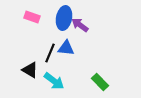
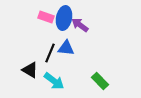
pink rectangle: moved 14 px right
green rectangle: moved 1 px up
